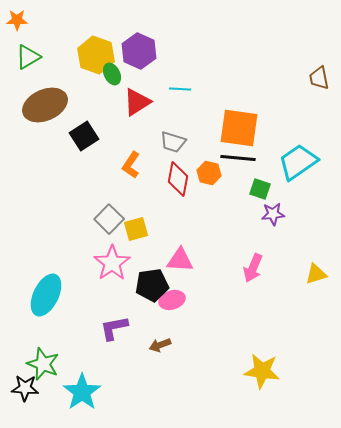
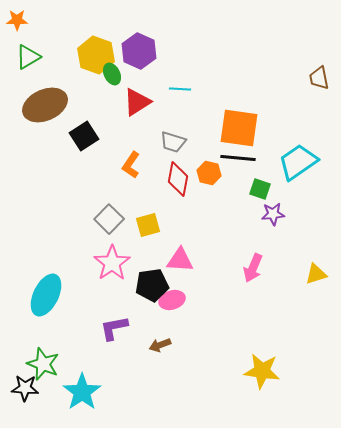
yellow square: moved 12 px right, 4 px up
